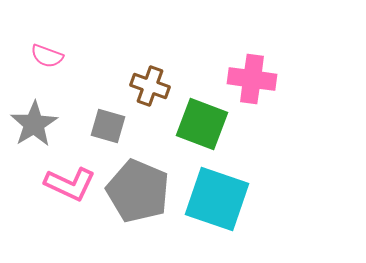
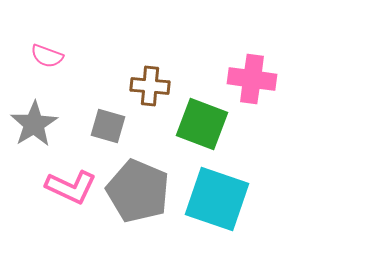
brown cross: rotated 15 degrees counterclockwise
pink L-shape: moved 1 px right, 3 px down
